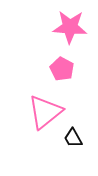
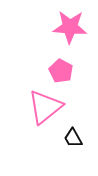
pink pentagon: moved 1 px left, 2 px down
pink triangle: moved 5 px up
